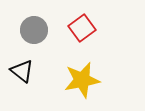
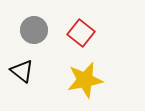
red square: moved 1 px left, 5 px down; rotated 16 degrees counterclockwise
yellow star: moved 3 px right
